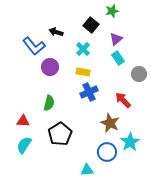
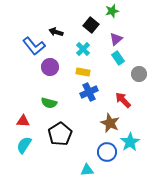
green semicircle: rotated 91 degrees clockwise
